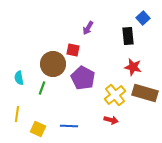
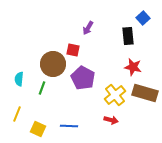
cyan semicircle: moved 1 px down; rotated 16 degrees clockwise
yellow line: rotated 14 degrees clockwise
